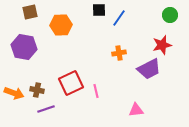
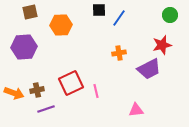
purple hexagon: rotated 15 degrees counterclockwise
brown cross: rotated 24 degrees counterclockwise
